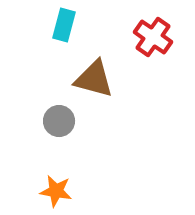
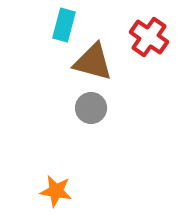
red cross: moved 4 px left
brown triangle: moved 1 px left, 17 px up
gray circle: moved 32 px right, 13 px up
